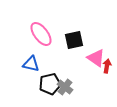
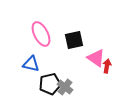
pink ellipse: rotated 10 degrees clockwise
